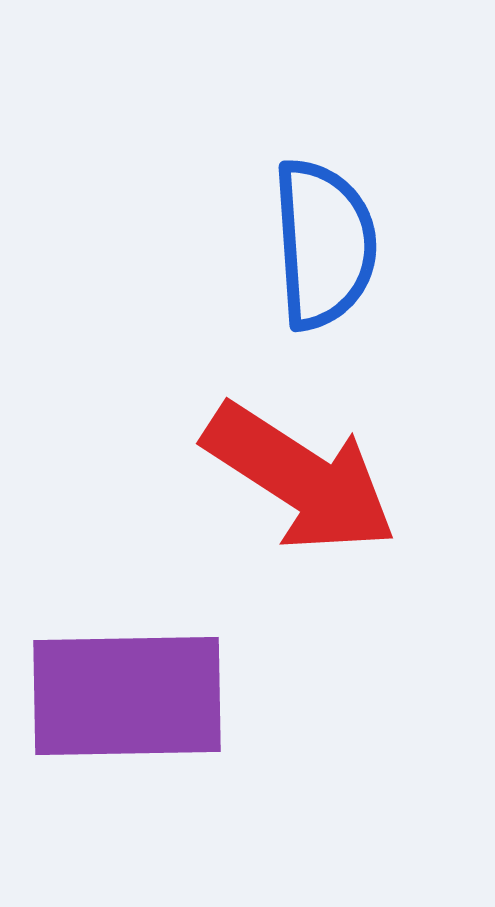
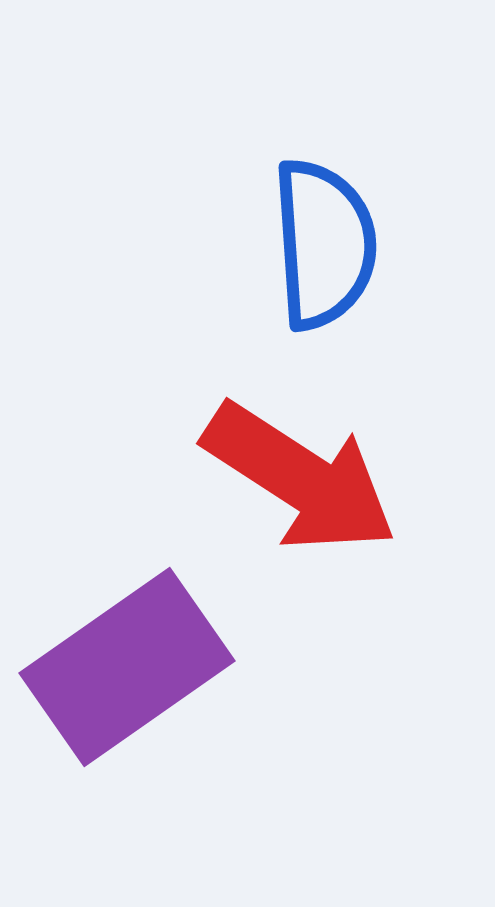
purple rectangle: moved 29 px up; rotated 34 degrees counterclockwise
